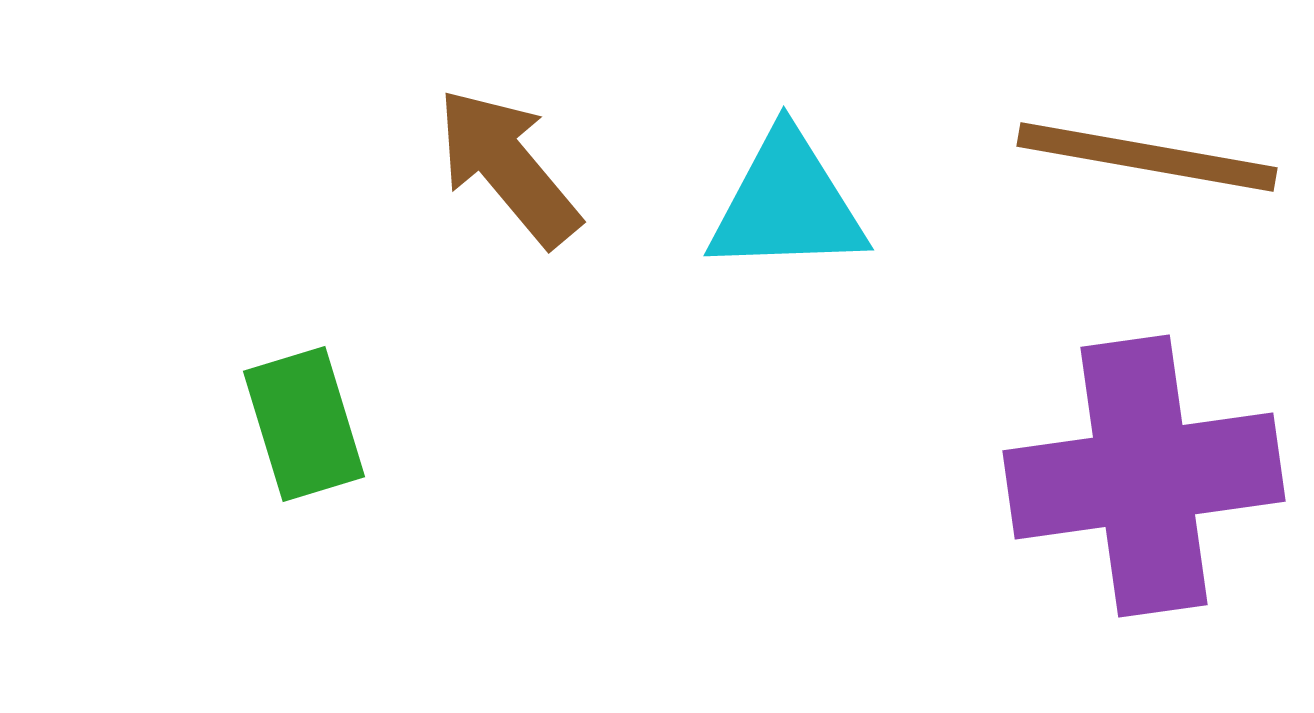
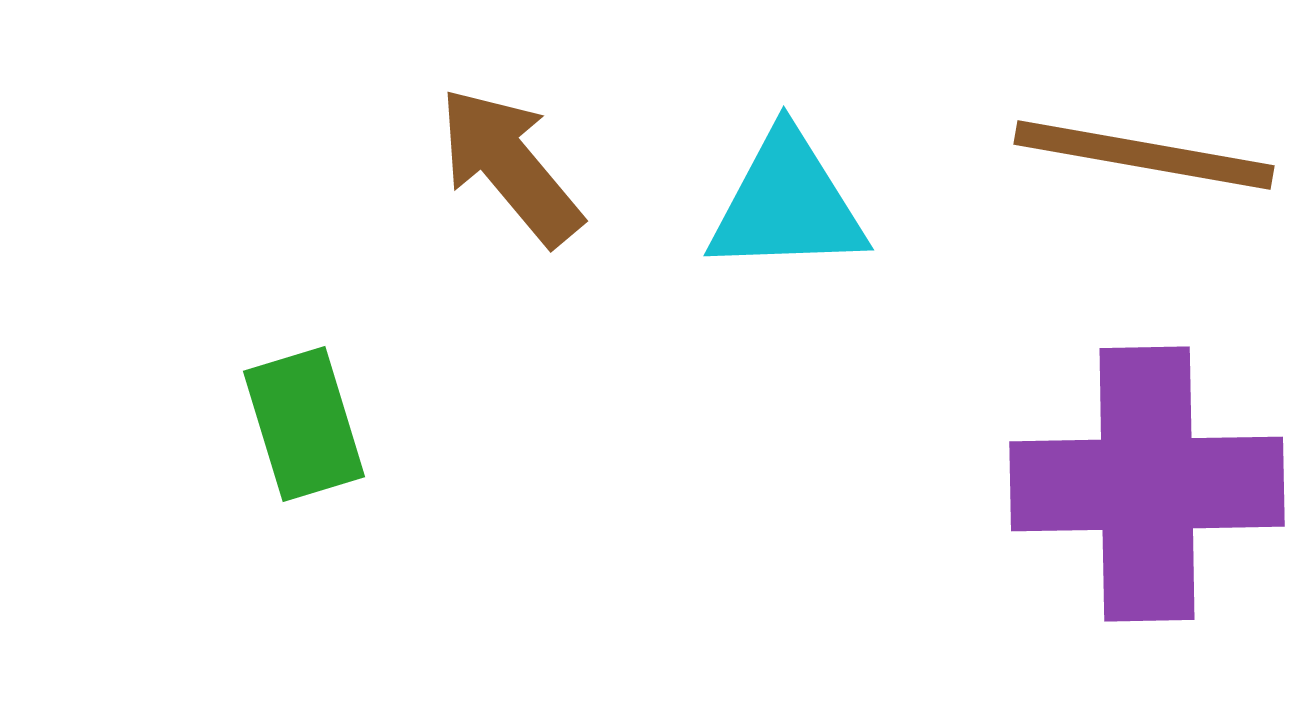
brown line: moved 3 px left, 2 px up
brown arrow: moved 2 px right, 1 px up
purple cross: moved 3 px right, 8 px down; rotated 7 degrees clockwise
